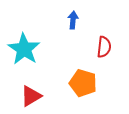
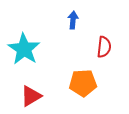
orange pentagon: rotated 20 degrees counterclockwise
